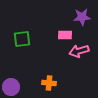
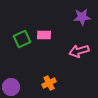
pink rectangle: moved 21 px left
green square: rotated 18 degrees counterclockwise
orange cross: rotated 32 degrees counterclockwise
